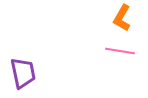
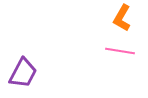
purple trapezoid: rotated 40 degrees clockwise
